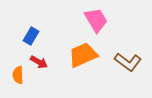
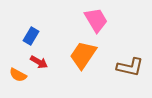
orange trapezoid: rotated 32 degrees counterclockwise
brown L-shape: moved 2 px right, 5 px down; rotated 24 degrees counterclockwise
orange semicircle: rotated 60 degrees counterclockwise
